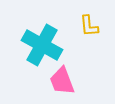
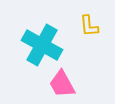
pink trapezoid: moved 3 px down; rotated 8 degrees counterclockwise
